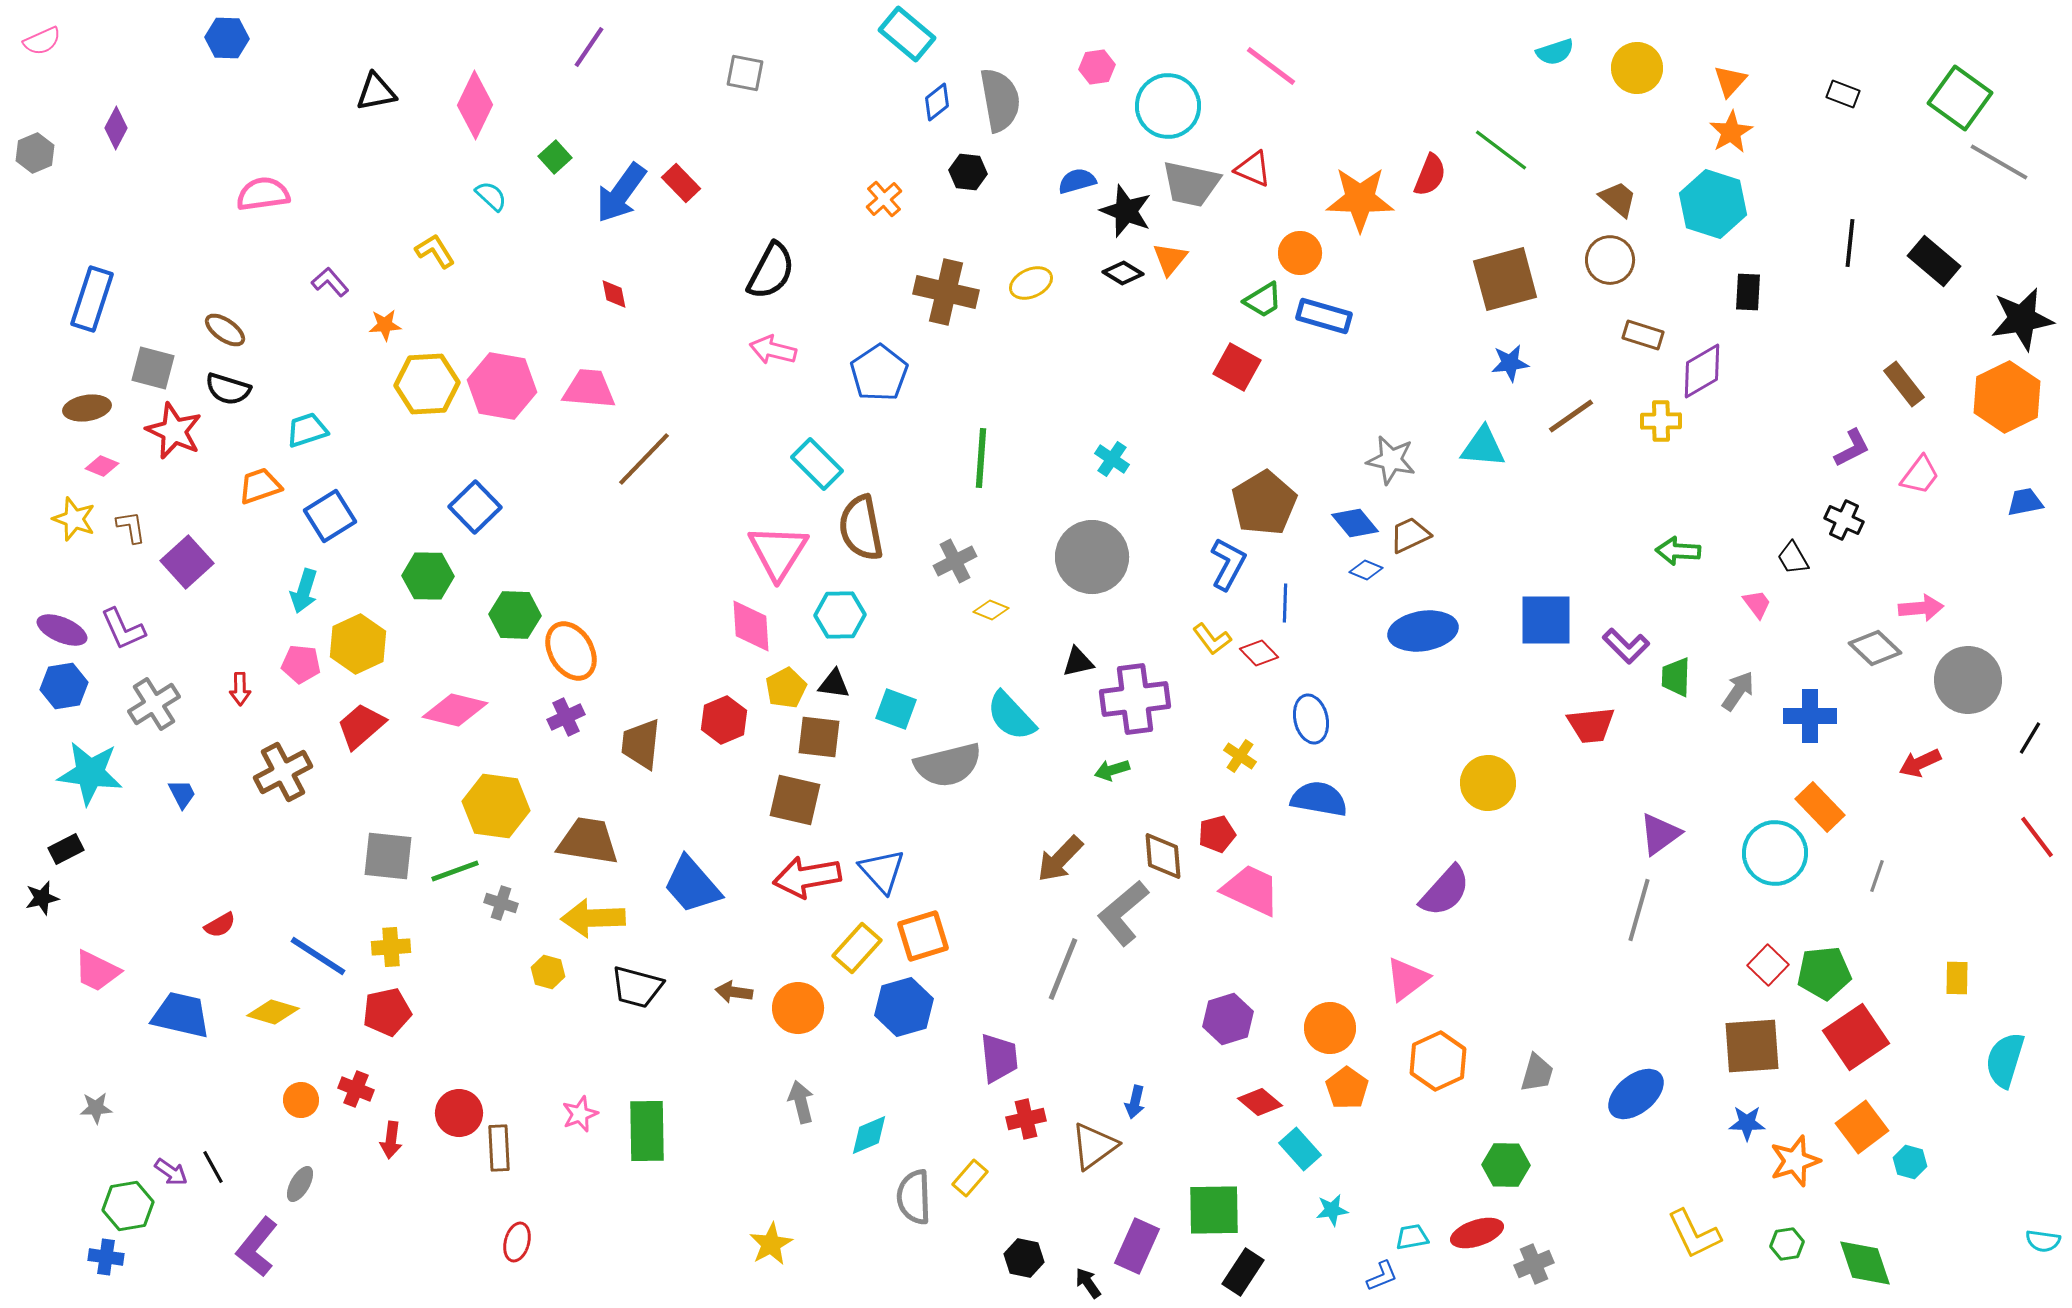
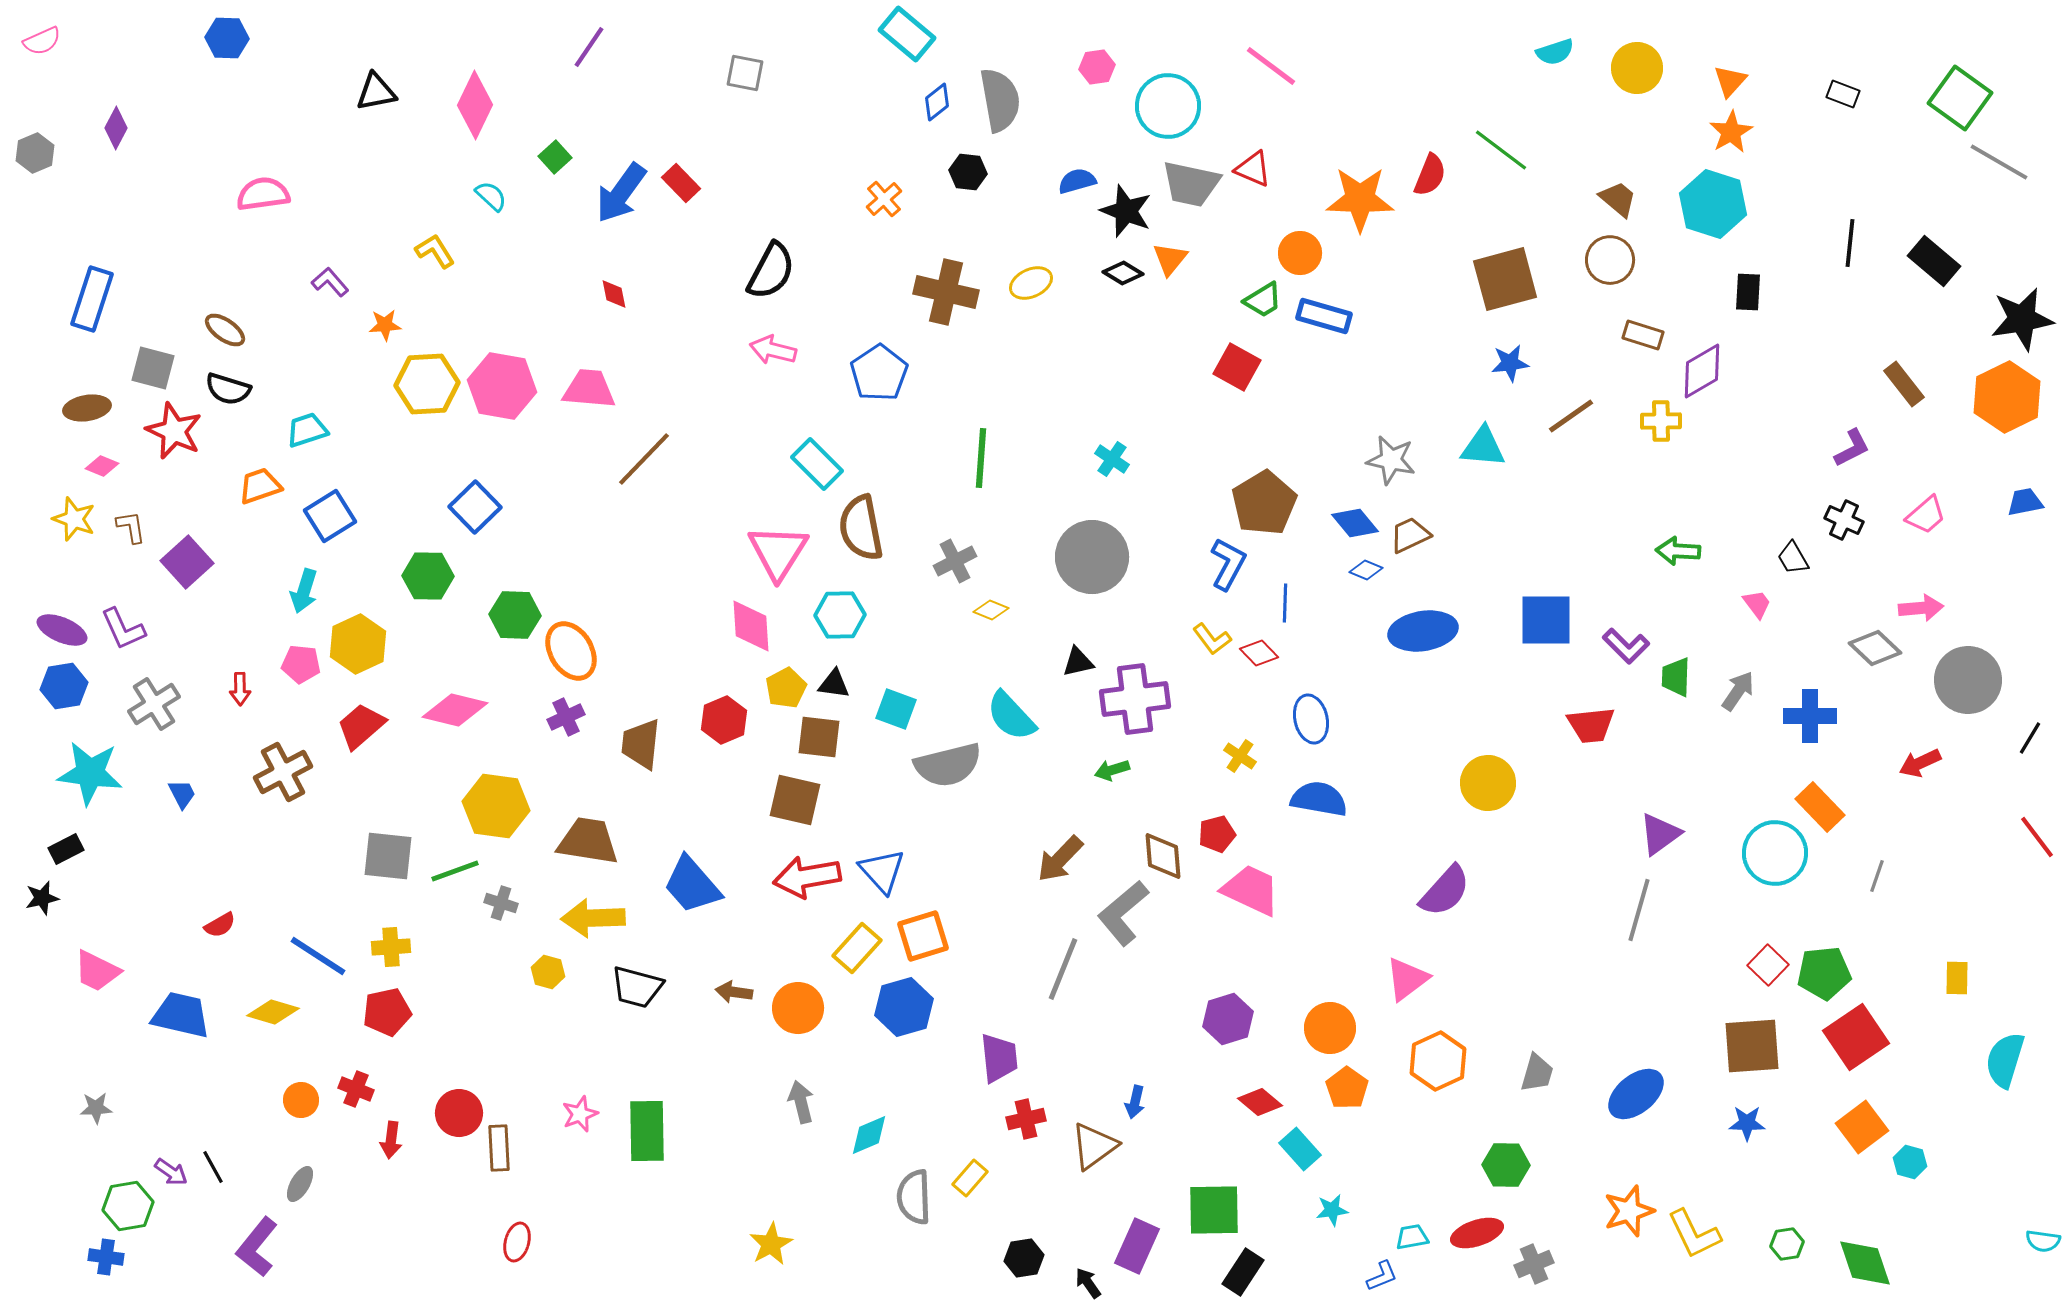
pink trapezoid at (1920, 475): moved 6 px right, 40 px down; rotated 12 degrees clockwise
orange star at (1795, 1161): moved 166 px left, 50 px down
black hexagon at (1024, 1258): rotated 21 degrees counterclockwise
